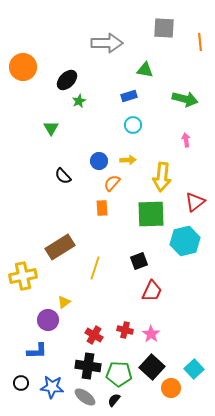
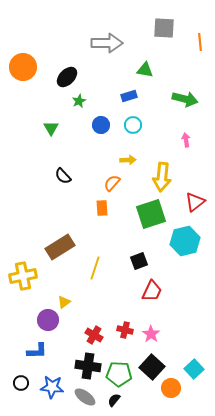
black ellipse at (67, 80): moved 3 px up
blue circle at (99, 161): moved 2 px right, 36 px up
green square at (151, 214): rotated 16 degrees counterclockwise
